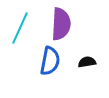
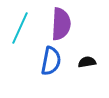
blue semicircle: moved 1 px right
